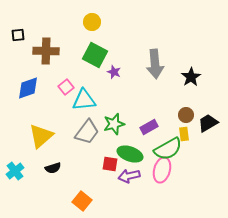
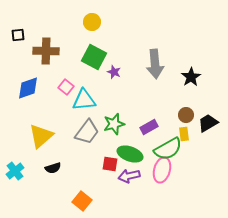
green square: moved 1 px left, 2 px down
pink square: rotated 14 degrees counterclockwise
